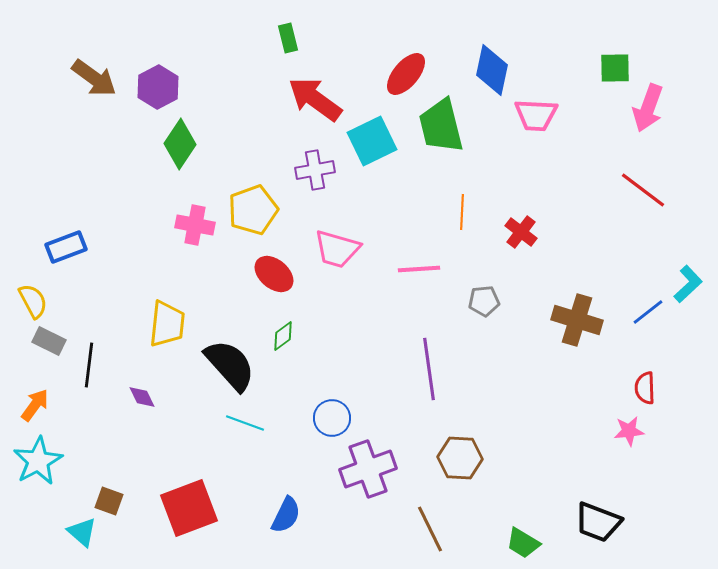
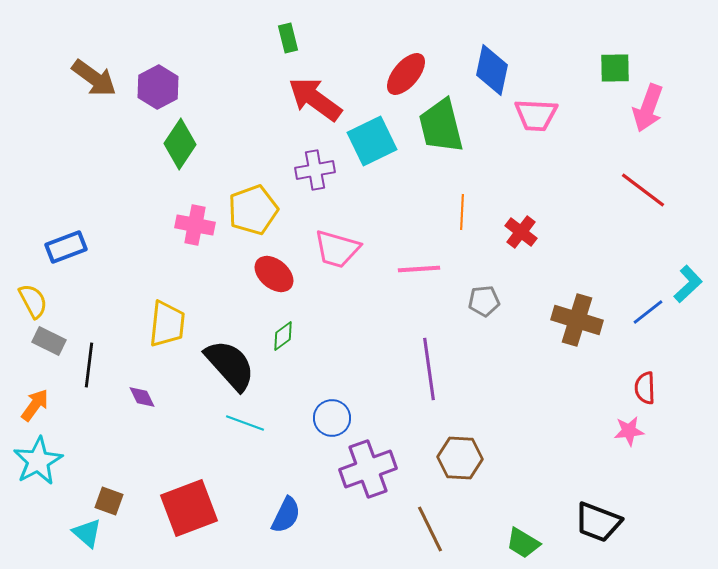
cyan triangle at (82, 532): moved 5 px right, 1 px down
